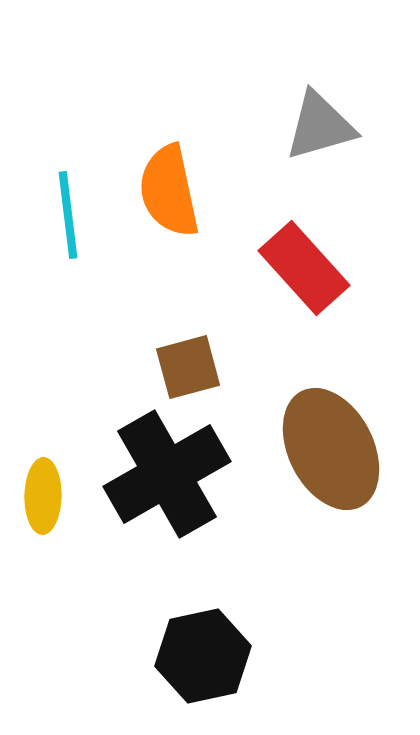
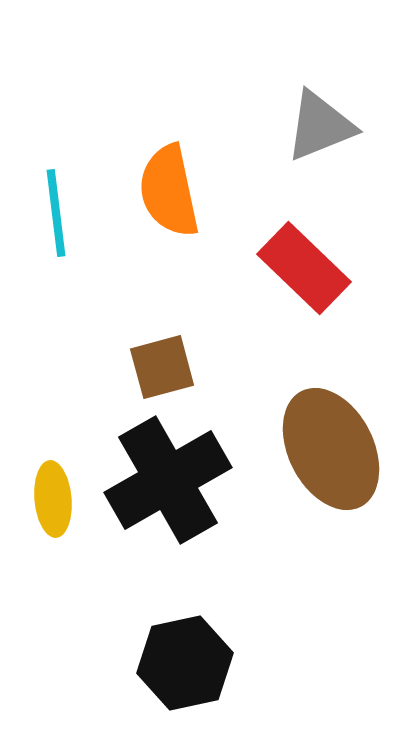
gray triangle: rotated 6 degrees counterclockwise
cyan line: moved 12 px left, 2 px up
red rectangle: rotated 4 degrees counterclockwise
brown square: moved 26 px left
black cross: moved 1 px right, 6 px down
yellow ellipse: moved 10 px right, 3 px down; rotated 6 degrees counterclockwise
black hexagon: moved 18 px left, 7 px down
